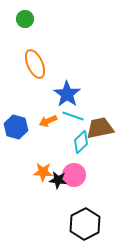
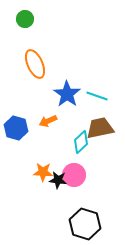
cyan line: moved 24 px right, 20 px up
blue hexagon: moved 1 px down
black hexagon: rotated 16 degrees counterclockwise
